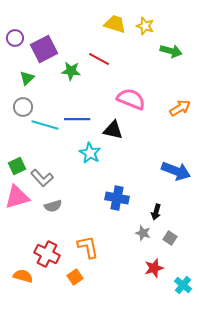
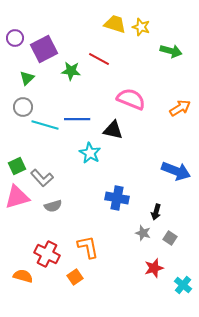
yellow star: moved 4 px left, 1 px down
